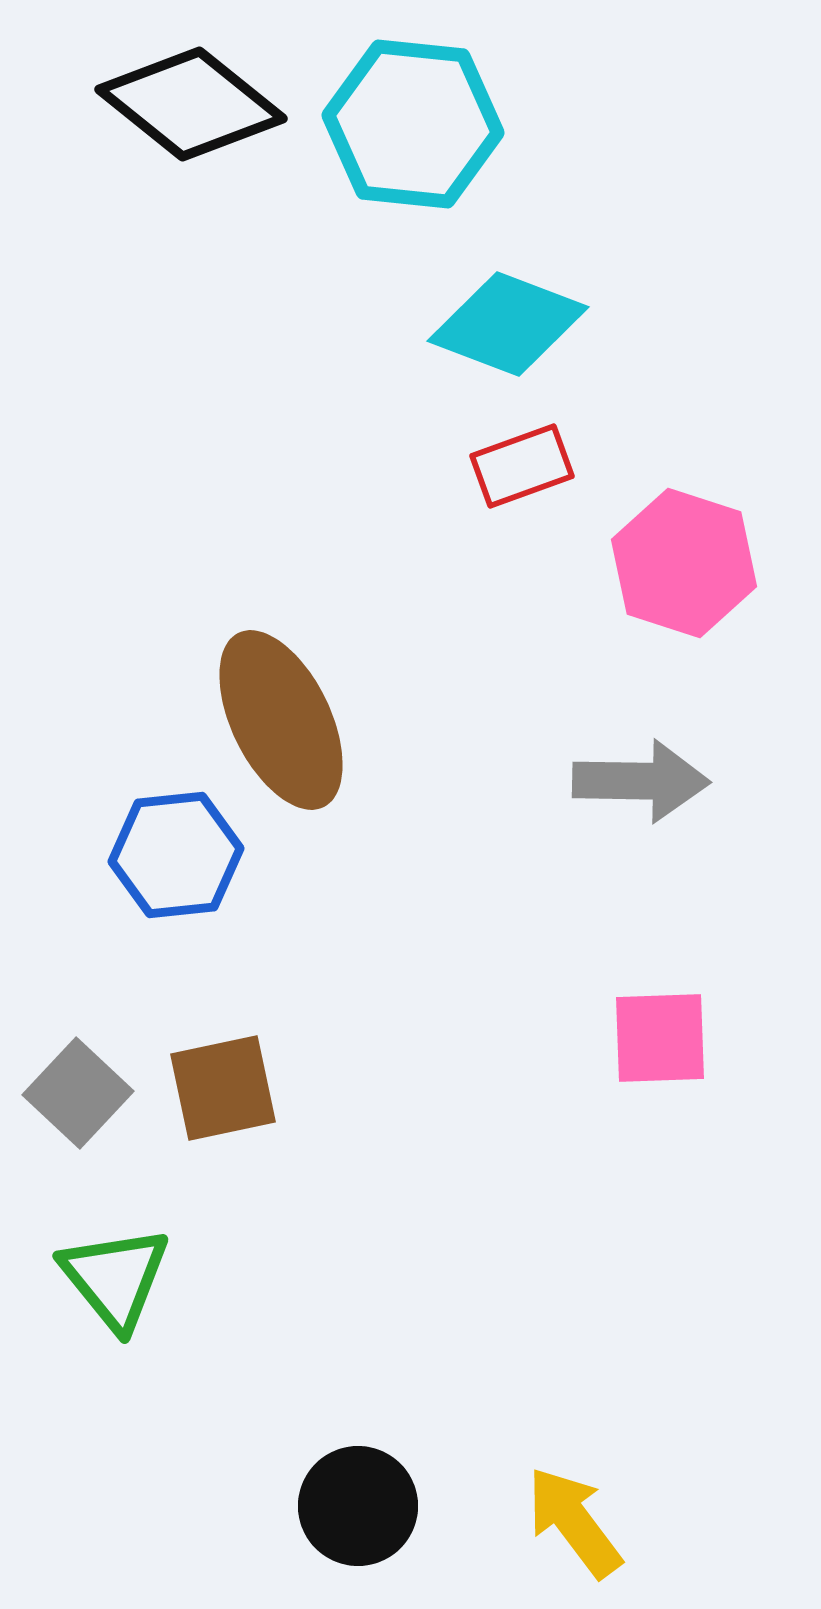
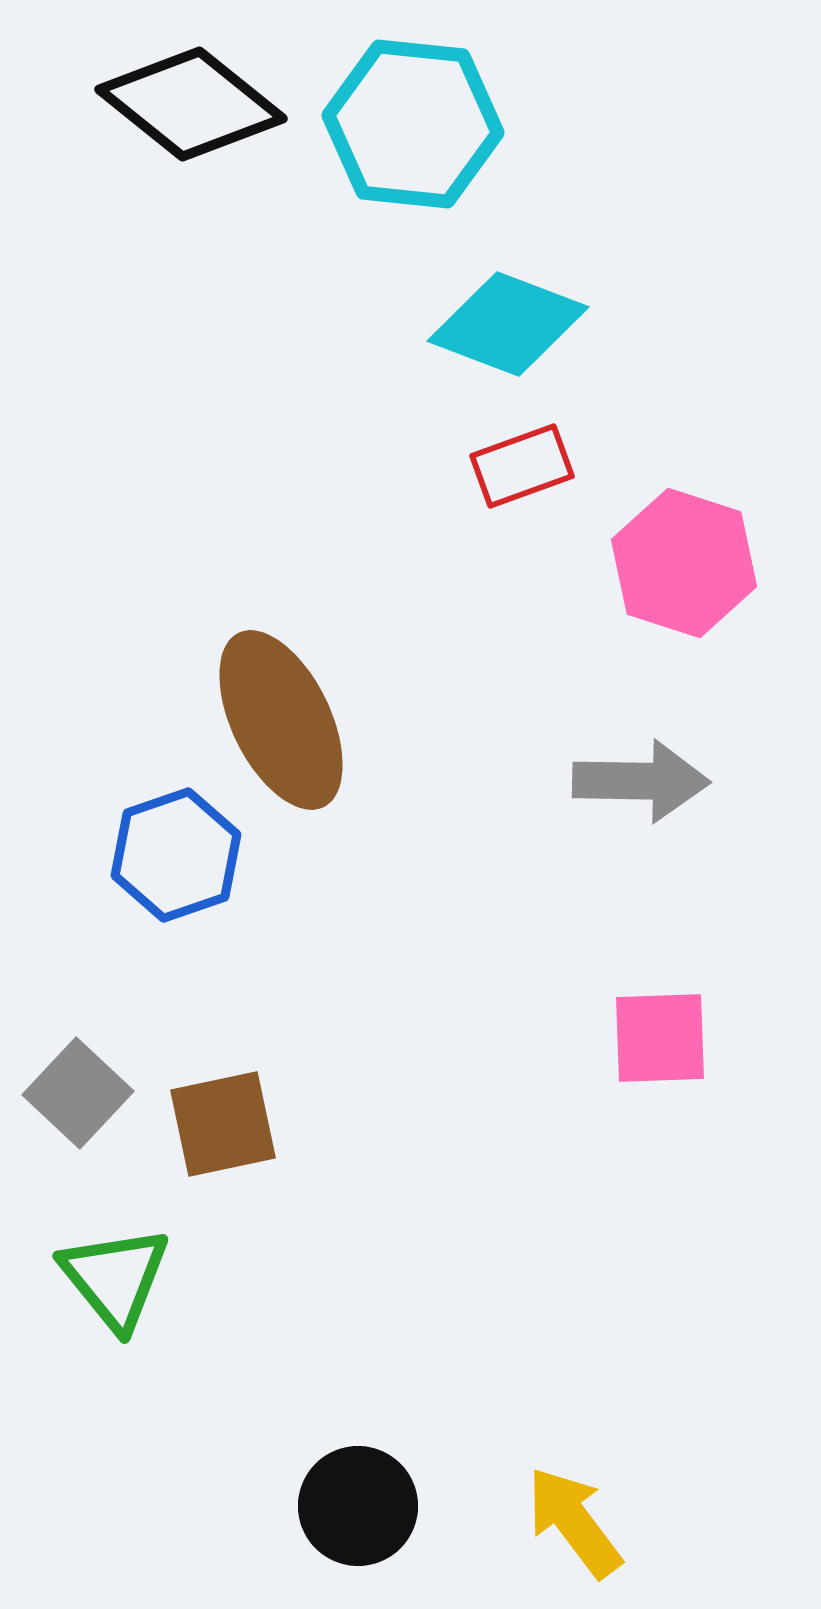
blue hexagon: rotated 13 degrees counterclockwise
brown square: moved 36 px down
